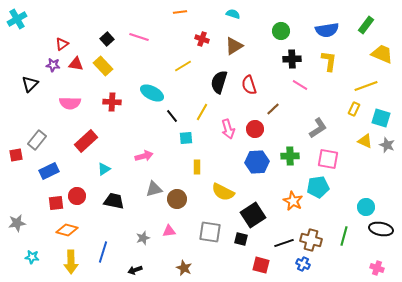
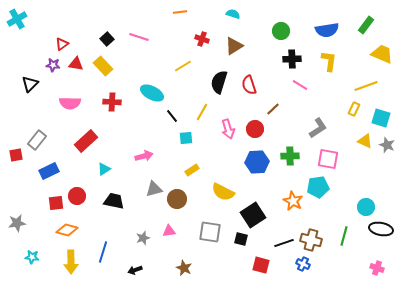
yellow rectangle at (197, 167): moved 5 px left, 3 px down; rotated 56 degrees clockwise
